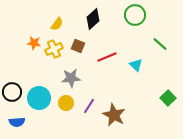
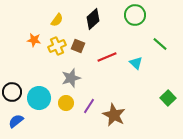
yellow semicircle: moved 4 px up
orange star: moved 3 px up
yellow cross: moved 3 px right, 3 px up
cyan triangle: moved 2 px up
gray star: rotated 12 degrees counterclockwise
blue semicircle: moved 1 px left, 1 px up; rotated 147 degrees clockwise
